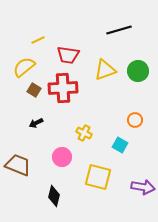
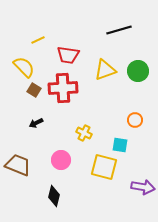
yellow semicircle: rotated 85 degrees clockwise
cyan square: rotated 21 degrees counterclockwise
pink circle: moved 1 px left, 3 px down
yellow square: moved 6 px right, 10 px up
